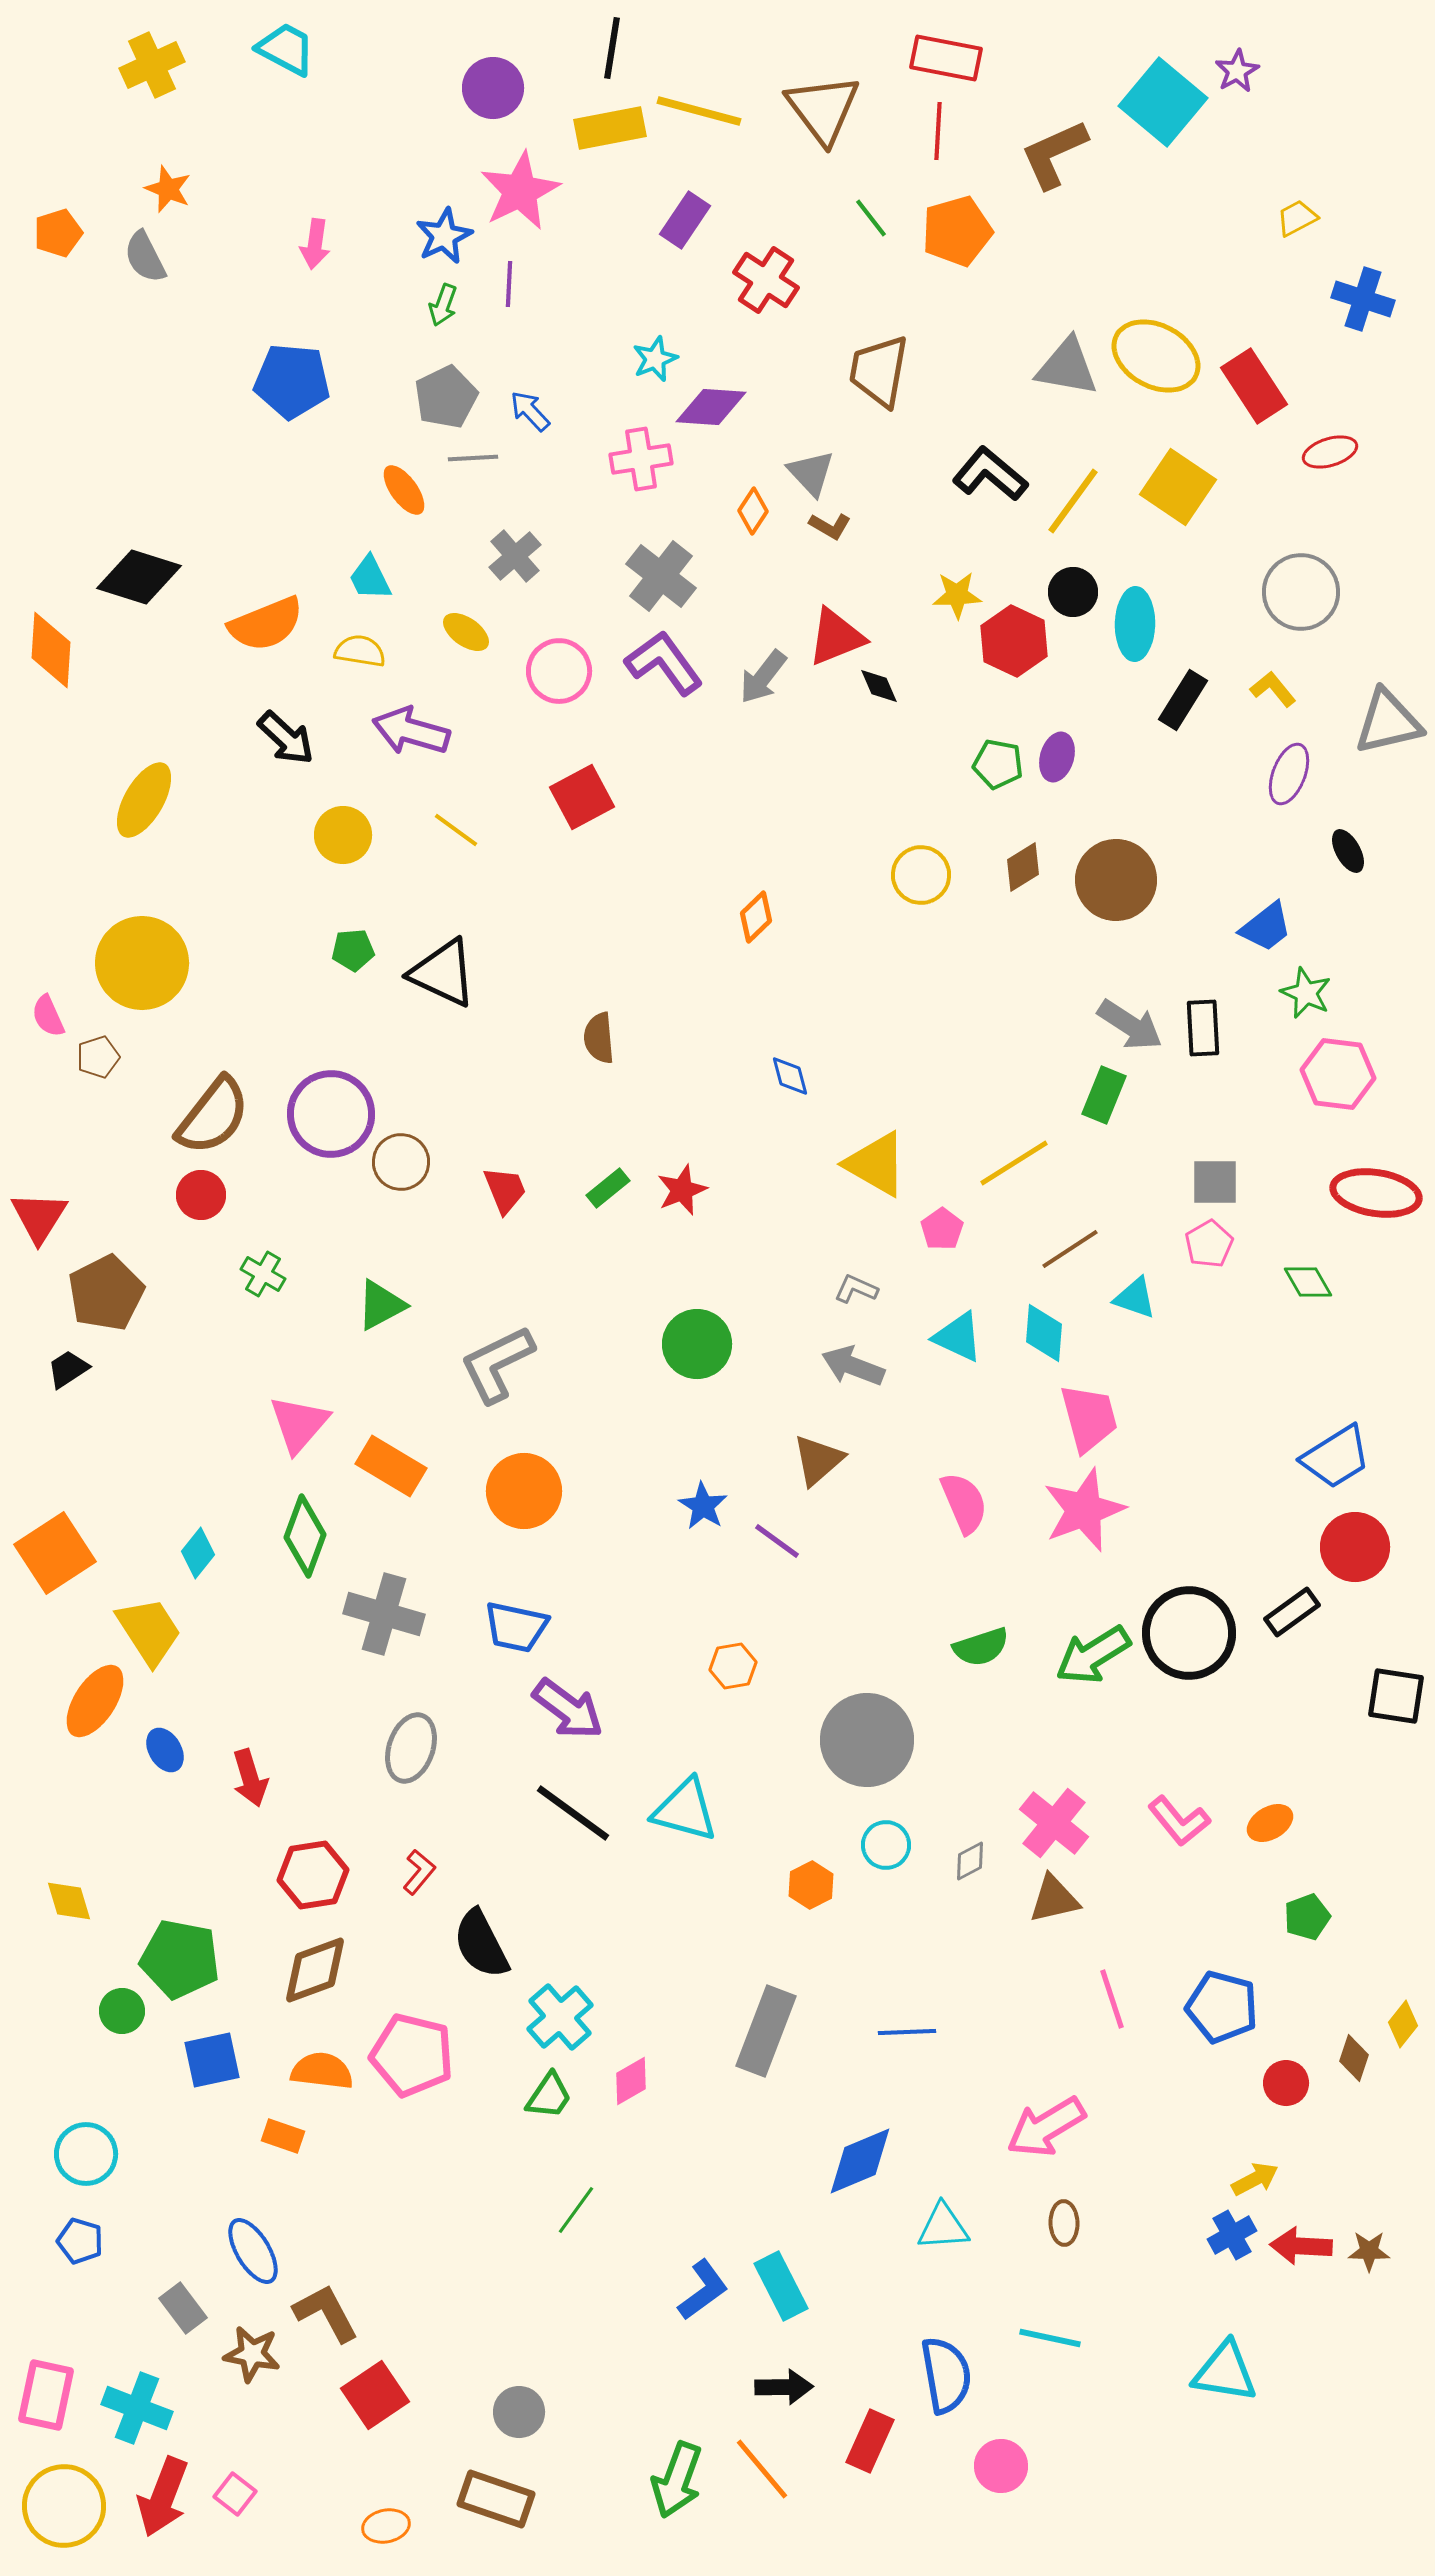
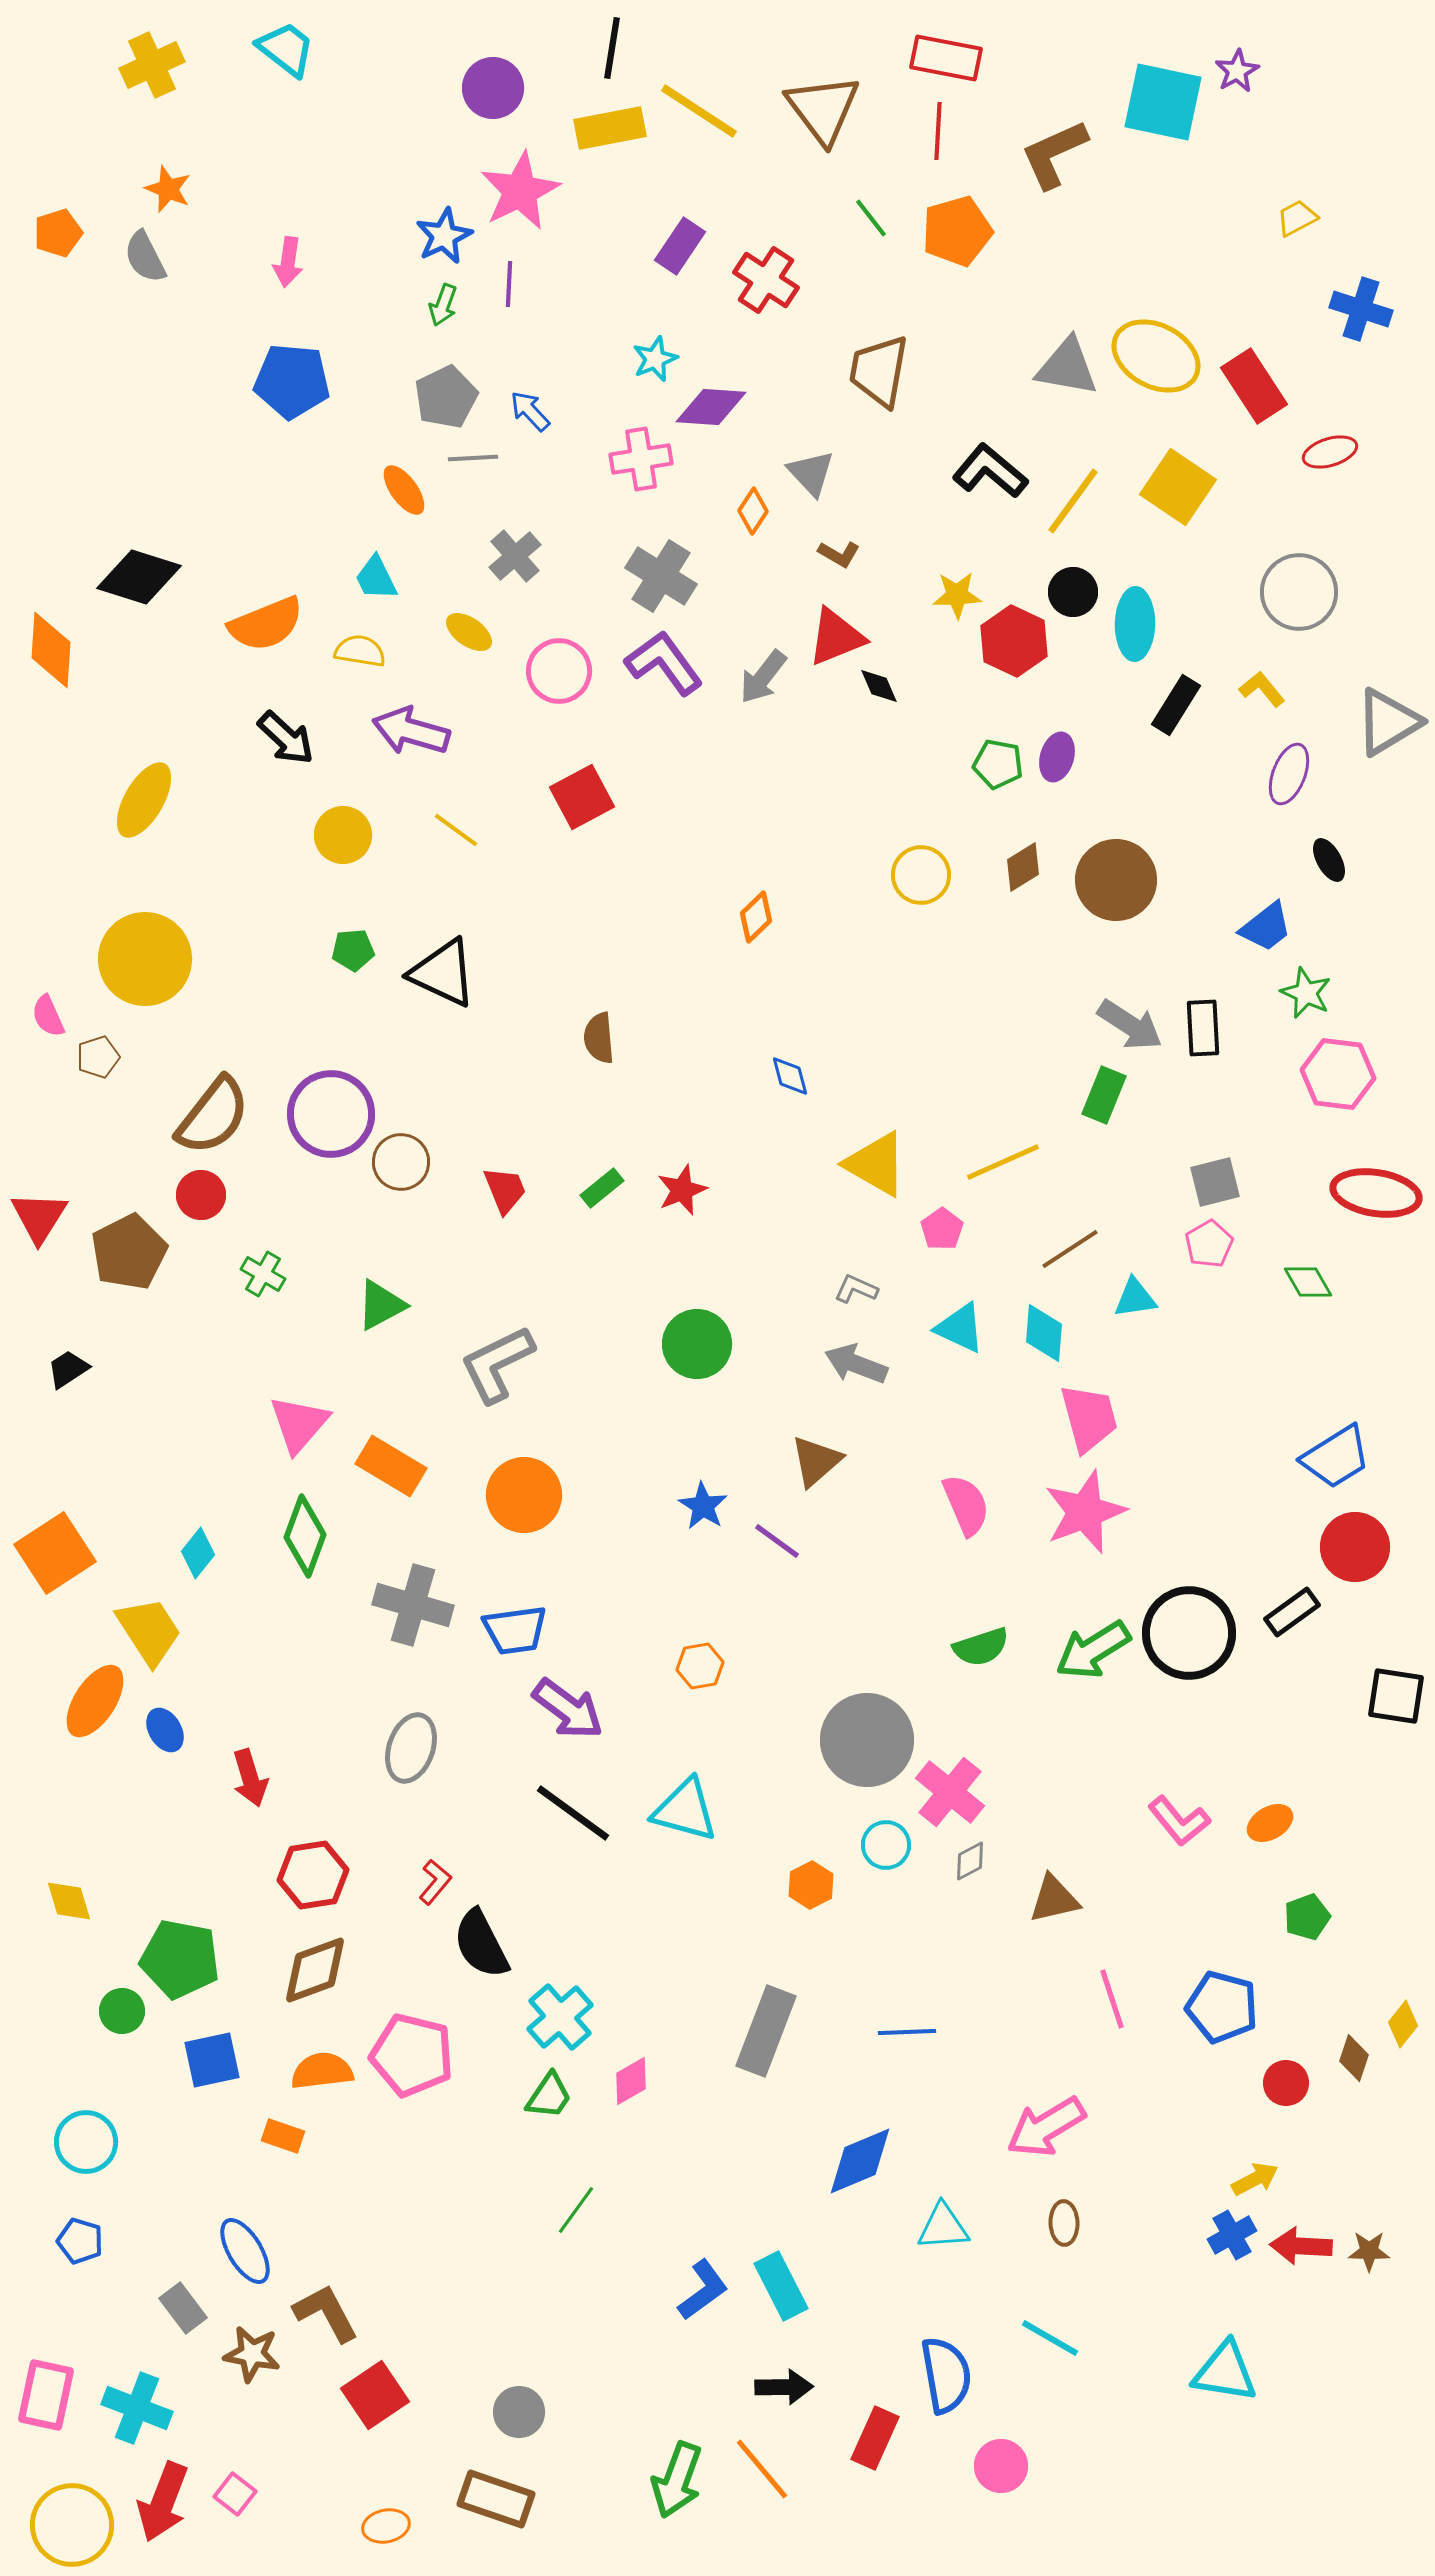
cyan trapezoid at (286, 49): rotated 10 degrees clockwise
cyan square at (1163, 102): rotated 28 degrees counterclockwise
yellow line at (699, 111): rotated 18 degrees clockwise
purple rectangle at (685, 220): moved 5 px left, 26 px down
pink arrow at (315, 244): moved 27 px left, 18 px down
blue cross at (1363, 299): moved 2 px left, 10 px down
black L-shape at (990, 474): moved 3 px up
brown L-shape at (830, 526): moved 9 px right, 28 px down
gray cross at (661, 576): rotated 6 degrees counterclockwise
cyan trapezoid at (370, 578): moved 6 px right
gray circle at (1301, 592): moved 2 px left
yellow ellipse at (466, 632): moved 3 px right
yellow L-shape at (1273, 689): moved 11 px left
black rectangle at (1183, 700): moved 7 px left, 5 px down
gray triangle at (1388, 722): rotated 18 degrees counterclockwise
black ellipse at (1348, 851): moved 19 px left, 9 px down
yellow circle at (142, 963): moved 3 px right, 4 px up
yellow line at (1014, 1163): moved 11 px left, 1 px up; rotated 8 degrees clockwise
gray square at (1215, 1182): rotated 14 degrees counterclockwise
green rectangle at (608, 1188): moved 6 px left
brown pentagon at (106, 1293): moved 23 px right, 41 px up
cyan triangle at (1135, 1298): rotated 27 degrees counterclockwise
cyan triangle at (958, 1337): moved 2 px right, 9 px up
gray arrow at (853, 1366): moved 3 px right, 2 px up
brown triangle at (818, 1460): moved 2 px left, 1 px down
orange circle at (524, 1491): moved 4 px down
pink semicircle at (964, 1503): moved 2 px right, 2 px down
pink star at (1084, 1510): moved 1 px right, 2 px down
gray cross at (384, 1614): moved 29 px right, 9 px up
blue trapezoid at (516, 1627): moved 1 px left, 3 px down; rotated 20 degrees counterclockwise
green arrow at (1093, 1655): moved 5 px up
orange hexagon at (733, 1666): moved 33 px left
blue ellipse at (165, 1750): moved 20 px up
pink cross at (1054, 1823): moved 104 px left, 31 px up
red L-shape at (419, 1872): moved 16 px right, 10 px down
orange semicircle at (322, 2071): rotated 14 degrees counterclockwise
cyan circle at (86, 2154): moved 12 px up
blue ellipse at (253, 2251): moved 8 px left
cyan line at (1050, 2338): rotated 18 degrees clockwise
red rectangle at (870, 2441): moved 5 px right, 3 px up
red arrow at (163, 2497): moved 5 px down
yellow circle at (64, 2506): moved 8 px right, 19 px down
